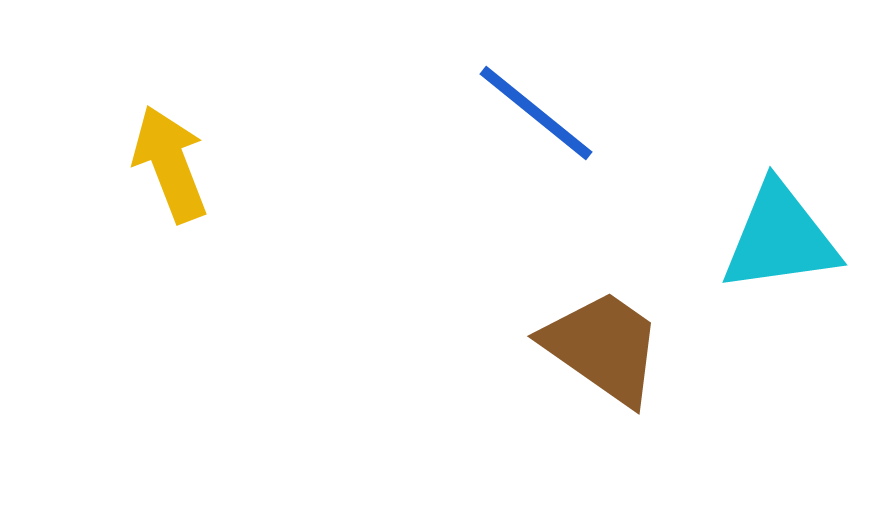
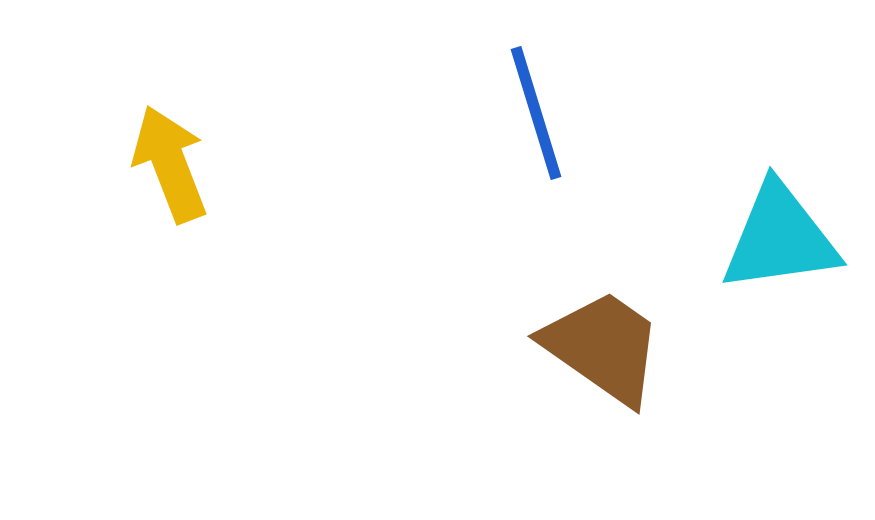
blue line: rotated 34 degrees clockwise
